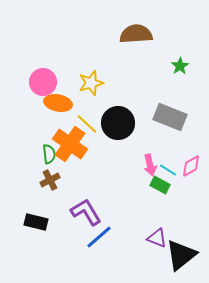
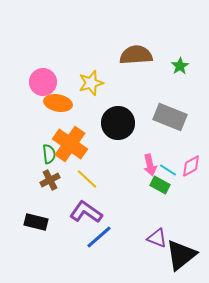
brown semicircle: moved 21 px down
yellow line: moved 55 px down
purple L-shape: rotated 24 degrees counterclockwise
